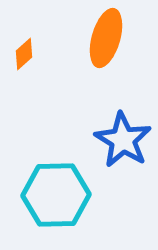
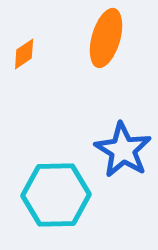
orange diamond: rotated 8 degrees clockwise
blue star: moved 10 px down
